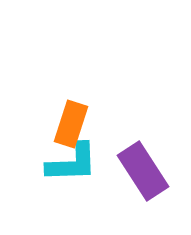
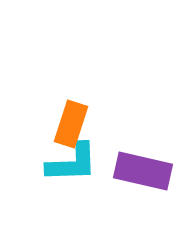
purple rectangle: rotated 44 degrees counterclockwise
